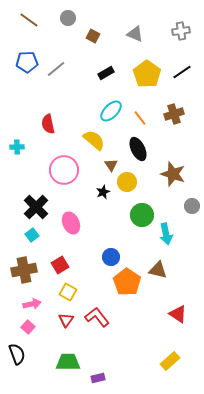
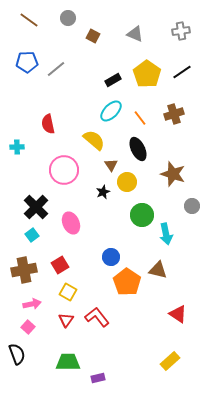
black rectangle at (106, 73): moved 7 px right, 7 px down
